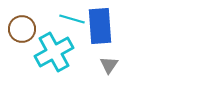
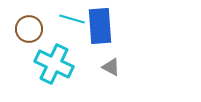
brown circle: moved 7 px right
cyan cross: moved 12 px down; rotated 36 degrees counterclockwise
gray triangle: moved 2 px right, 2 px down; rotated 36 degrees counterclockwise
